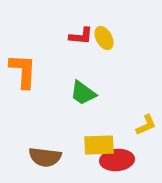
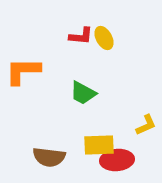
orange L-shape: rotated 93 degrees counterclockwise
green trapezoid: rotated 8 degrees counterclockwise
brown semicircle: moved 4 px right
